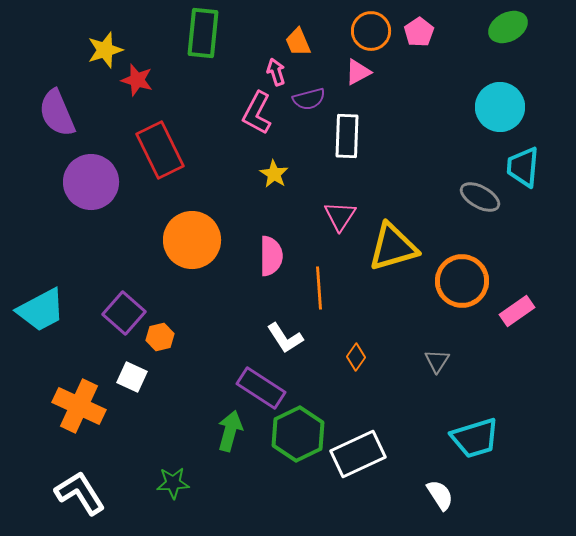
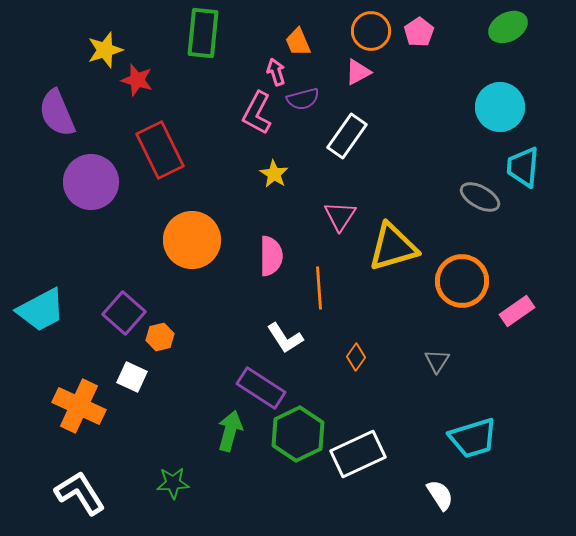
purple semicircle at (309, 99): moved 6 px left
white rectangle at (347, 136): rotated 33 degrees clockwise
cyan trapezoid at (475, 438): moved 2 px left
